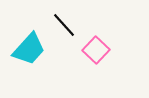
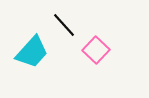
cyan trapezoid: moved 3 px right, 3 px down
